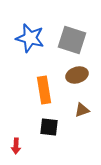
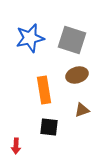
blue star: rotated 28 degrees counterclockwise
